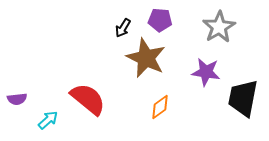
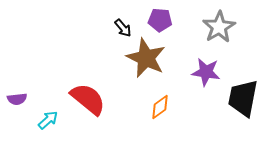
black arrow: rotated 72 degrees counterclockwise
